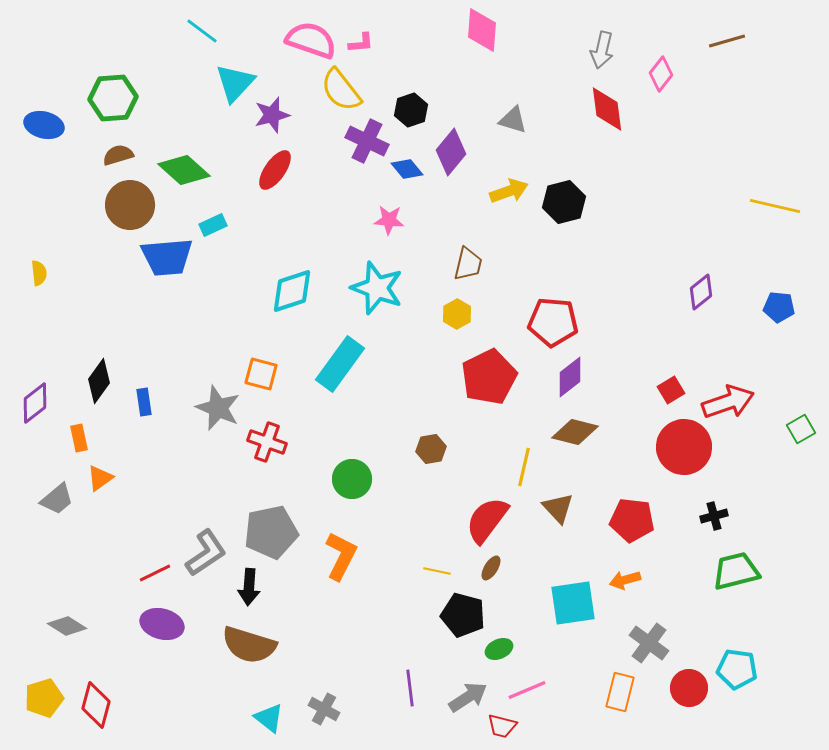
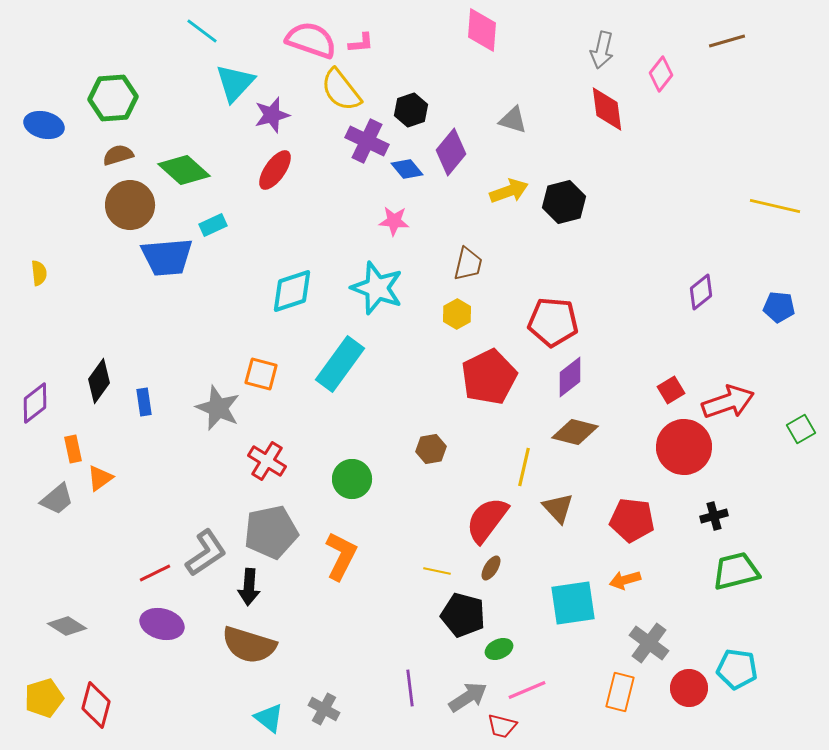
pink star at (389, 220): moved 5 px right, 1 px down
orange rectangle at (79, 438): moved 6 px left, 11 px down
red cross at (267, 442): moved 19 px down; rotated 12 degrees clockwise
